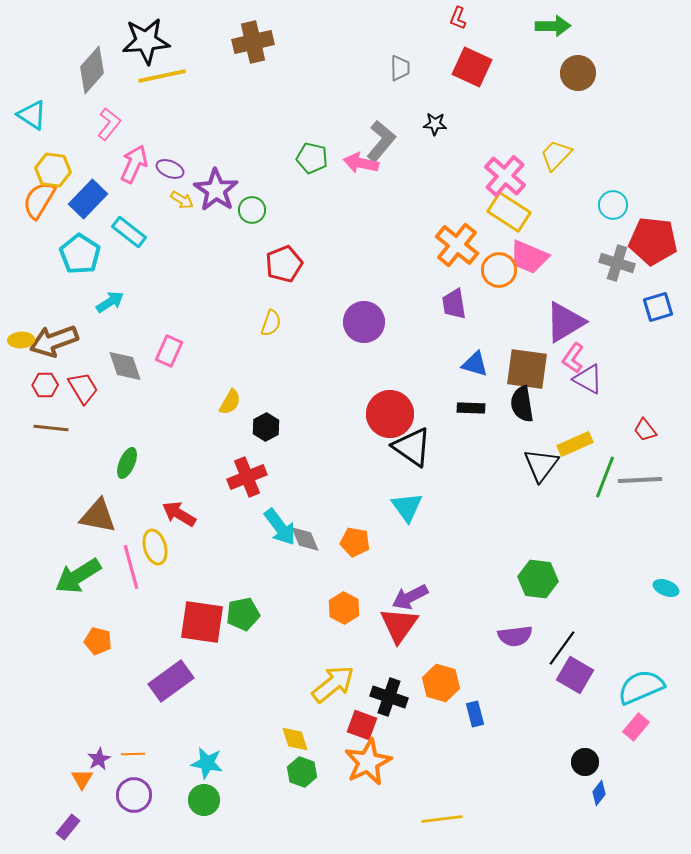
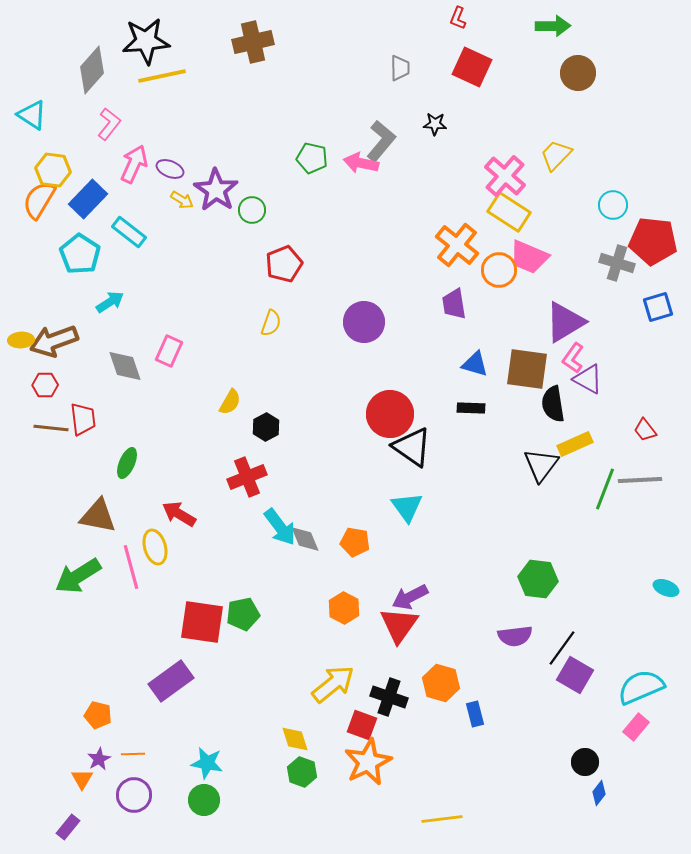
red trapezoid at (83, 388): moved 31 px down; rotated 24 degrees clockwise
black semicircle at (522, 404): moved 31 px right
green line at (605, 477): moved 12 px down
orange pentagon at (98, 641): moved 74 px down
